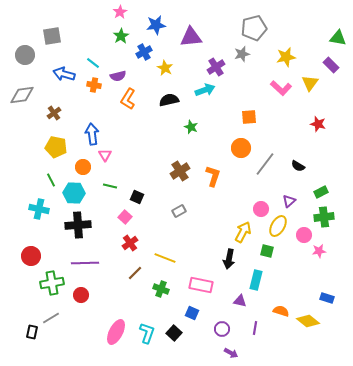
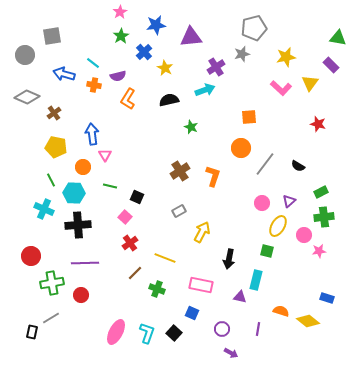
blue cross at (144, 52): rotated 14 degrees counterclockwise
gray diamond at (22, 95): moved 5 px right, 2 px down; rotated 30 degrees clockwise
cyan cross at (39, 209): moved 5 px right; rotated 12 degrees clockwise
pink circle at (261, 209): moved 1 px right, 6 px up
yellow arrow at (243, 232): moved 41 px left
green cross at (161, 289): moved 4 px left
purple triangle at (240, 301): moved 4 px up
purple line at (255, 328): moved 3 px right, 1 px down
